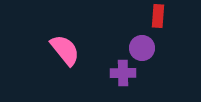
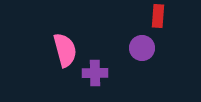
pink semicircle: rotated 24 degrees clockwise
purple cross: moved 28 px left
